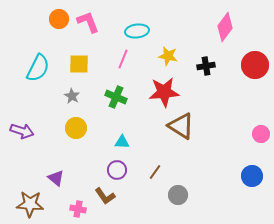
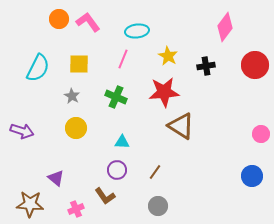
pink L-shape: rotated 15 degrees counterclockwise
yellow star: rotated 18 degrees clockwise
gray circle: moved 20 px left, 11 px down
pink cross: moved 2 px left; rotated 35 degrees counterclockwise
